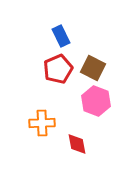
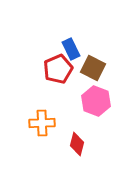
blue rectangle: moved 10 px right, 13 px down
red diamond: rotated 25 degrees clockwise
